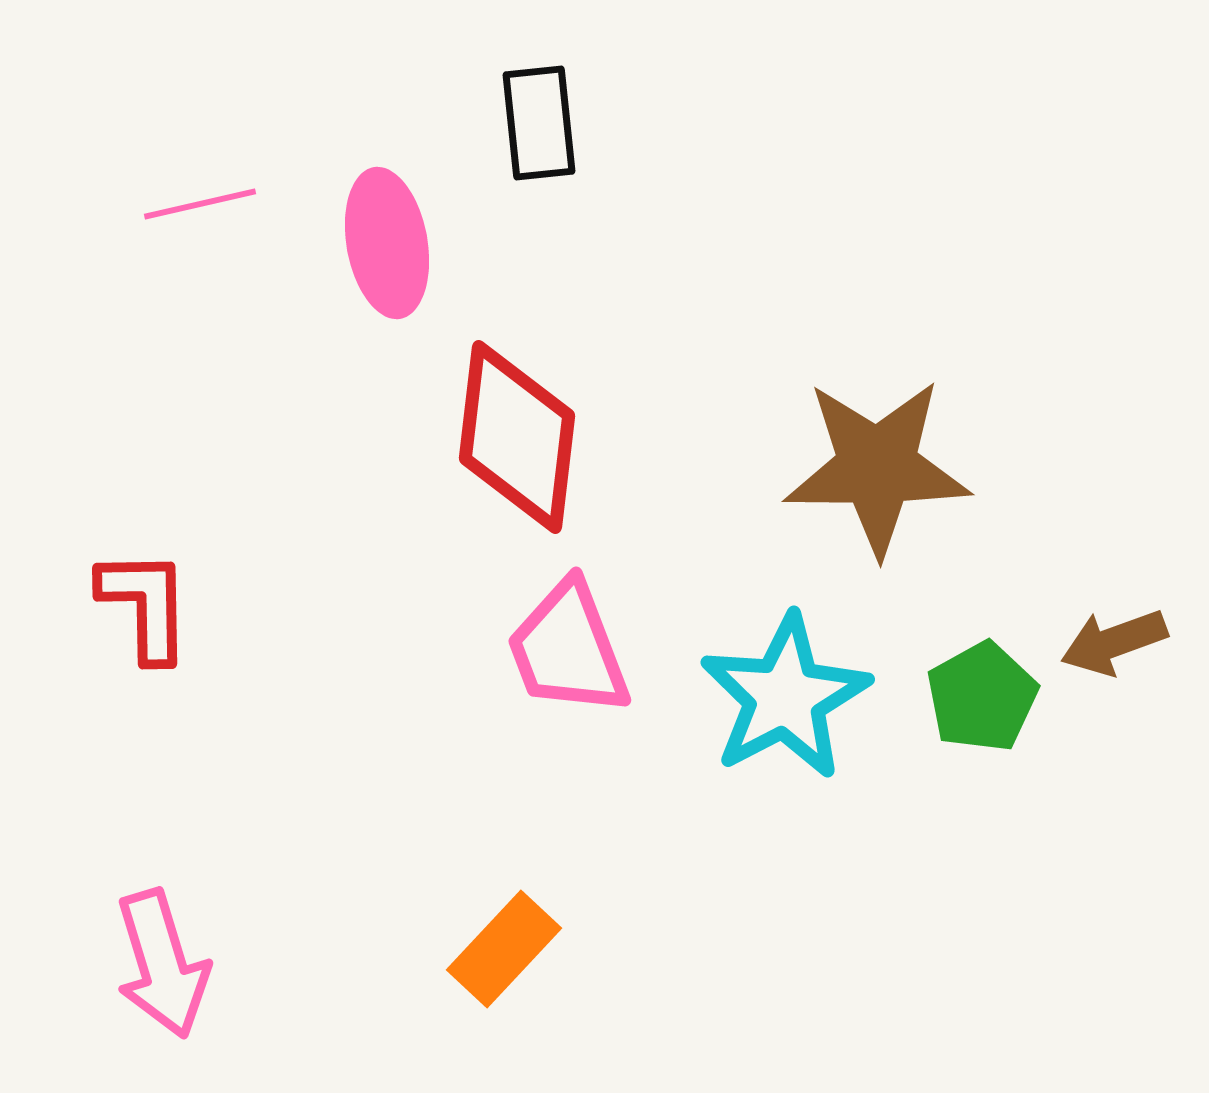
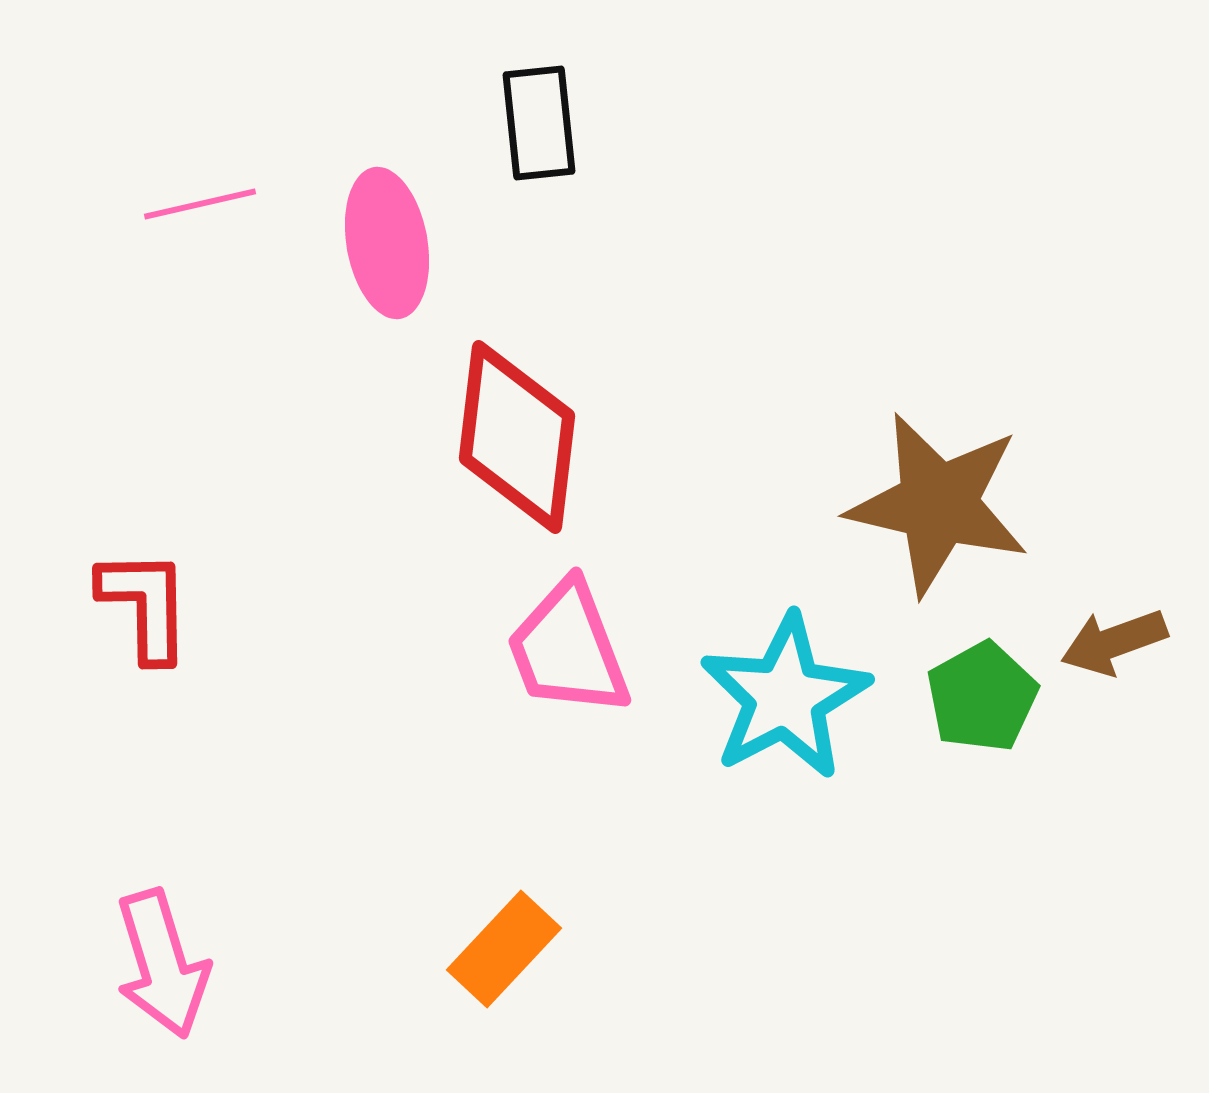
brown star: moved 61 px right, 37 px down; rotated 13 degrees clockwise
